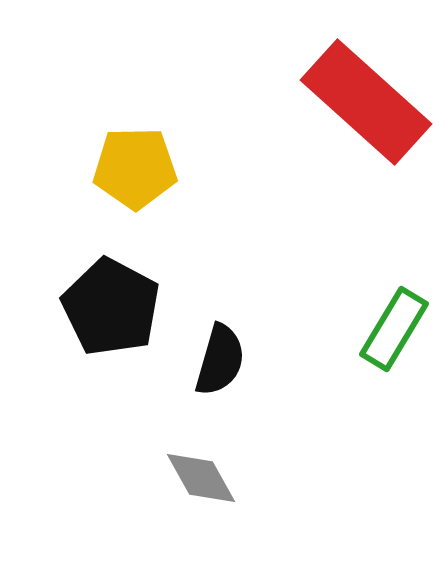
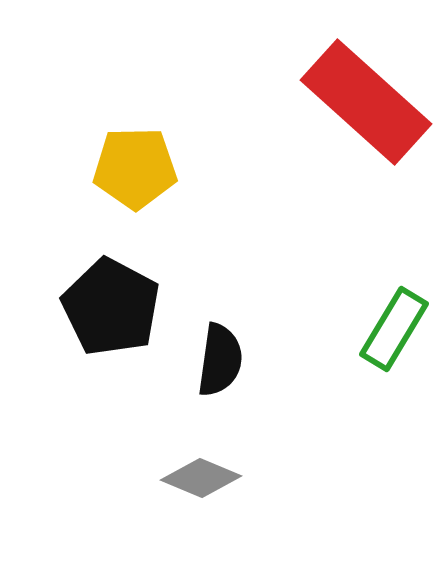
black semicircle: rotated 8 degrees counterclockwise
gray diamond: rotated 38 degrees counterclockwise
